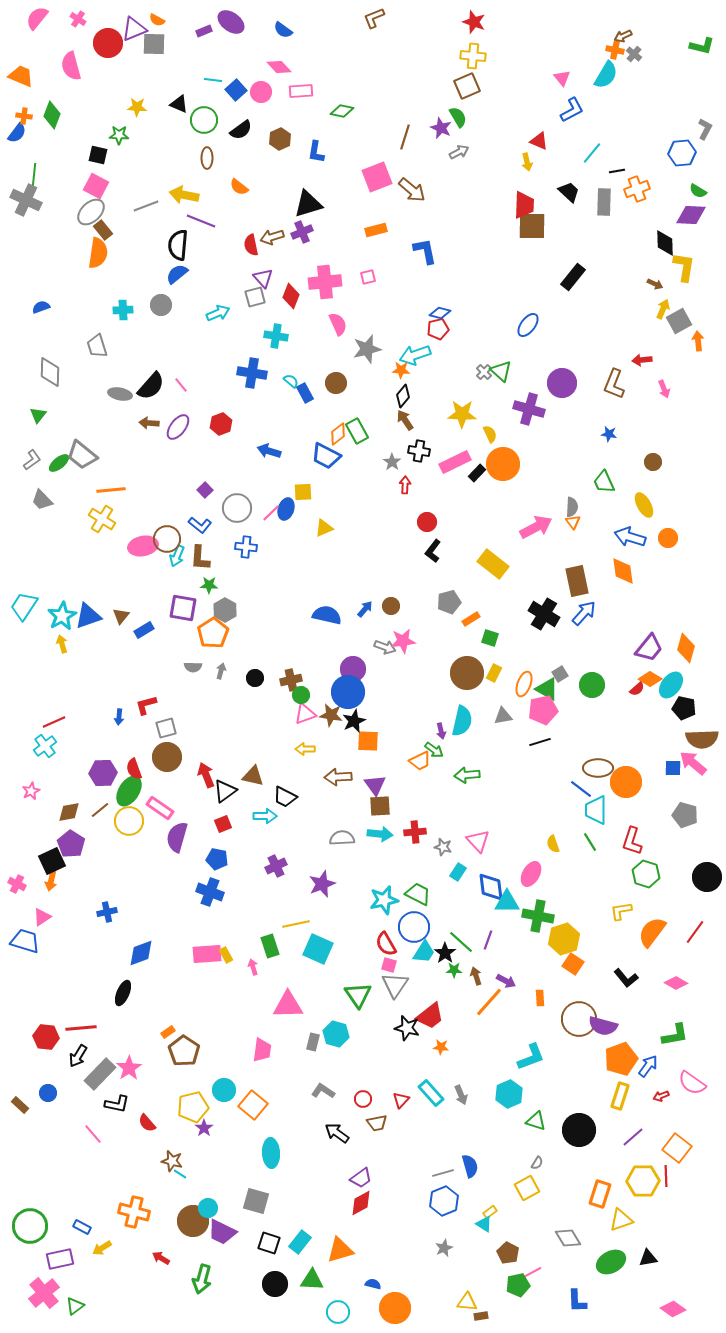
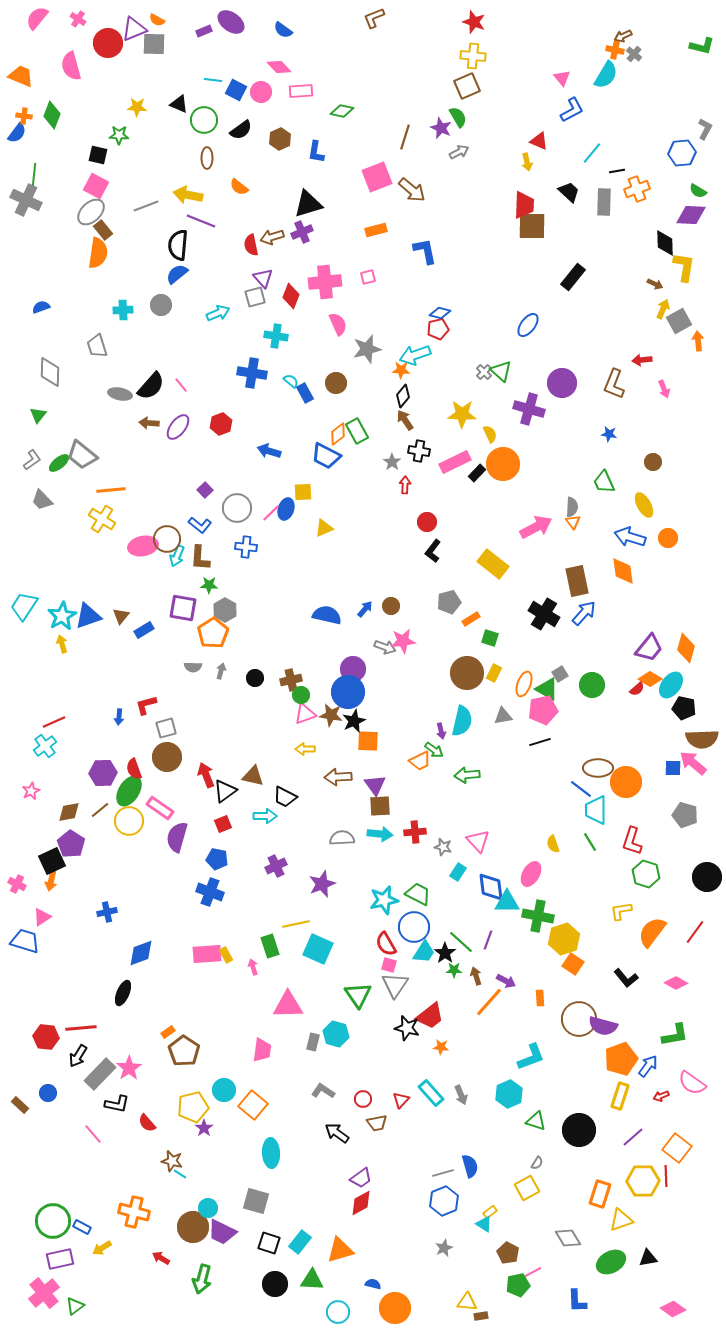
blue square at (236, 90): rotated 20 degrees counterclockwise
yellow arrow at (184, 195): moved 4 px right
brown circle at (193, 1221): moved 6 px down
green circle at (30, 1226): moved 23 px right, 5 px up
